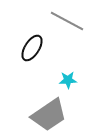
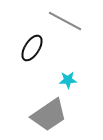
gray line: moved 2 px left
